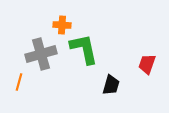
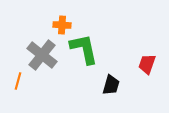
gray cross: moved 1 px right, 1 px down; rotated 36 degrees counterclockwise
orange line: moved 1 px left, 1 px up
